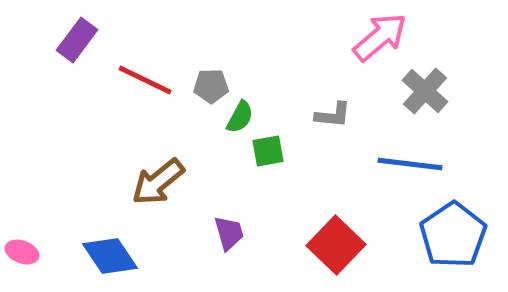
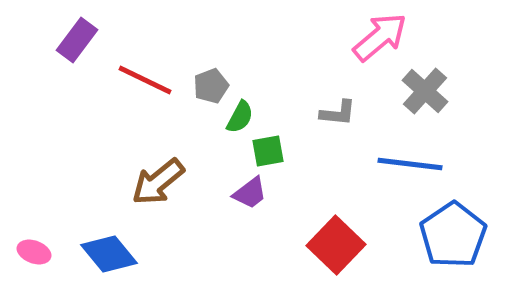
gray pentagon: rotated 20 degrees counterclockwise
gray L-shape: moved 5 px right, 2 px up
purple trapezoid: moved 21 px right, 40 px up; rotated 69 degrees clockwise
pink ellipse: moved 12 px right
blue diamond: moved 1 px left, 2 px up; rotated 6 degrees counterclockwise
